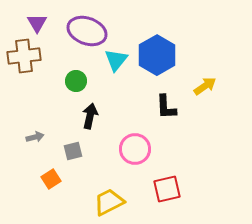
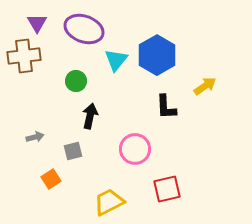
purple ellipse: moved 3 px left, 2 px up
